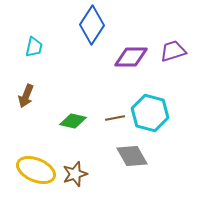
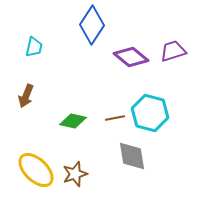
purple diamond: rotated 40 degrees clockwise
gray diamond: rotated 20 degrees clockwise
yellow ellipse: rotated 21 degrees clockwise
